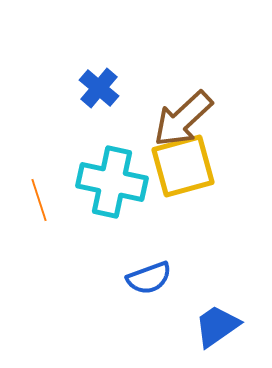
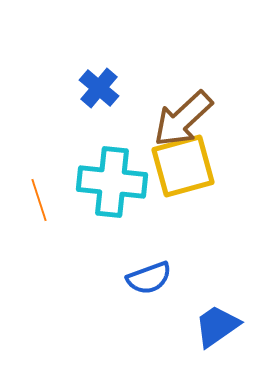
cyan cross: rotated 6 degrees counterclockwise
